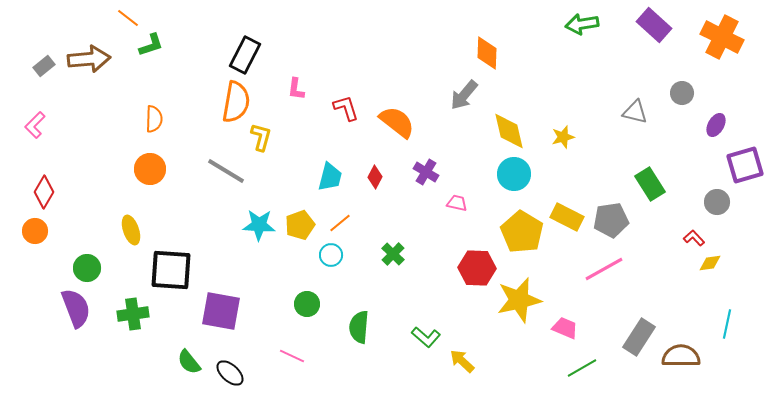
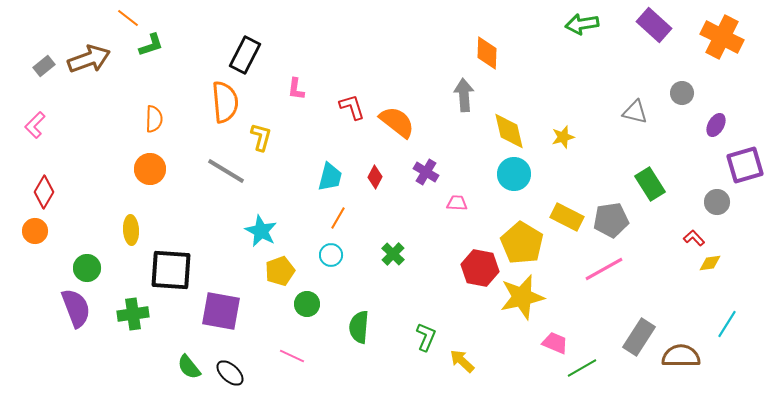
brown arrow at (89, 59): rotated 15 degrees counterclockwise
gray arrow at (464, 95): rotated 136 degrees clockwise
orange semicircle at (236, 102): moved 11 px left; rotated 15 degrees counterclockwise
red L-shape at (346, 108): moved 6 px right, 1 px up
pink trapezoid at (457, 203): rotated 10 degrees counterclockwise
orange line at (340, 223): moved 2 px left, 5 px up; rotated 20 degrees counterclockwise
cyan star at (259, 225): moved 2 px right, 6 px down; rotated 24 degrees clockwise
yellow pentagon at (300, 225): moved 20 px left, 46 px down
yellow ellipse at (131, 230): rotated 16 degrees clockwise
yellow pentagon at (522, 232): moved 11 px down
red hexagon at (477, 268): moved 3 px right; rotated 9 degrees clockwise
yellow star at (519, 300): moved 3 px right, 3 px up
cyan line at (727, 324): rotated 20 degrees clockwise
pink trapezoid at (565, 328): moved 10 px left, 15 px down
green L-shape at (426, 337): rotated 108 degrees counterclockwise
green semicircle at (189, 362): moved 5 px down
